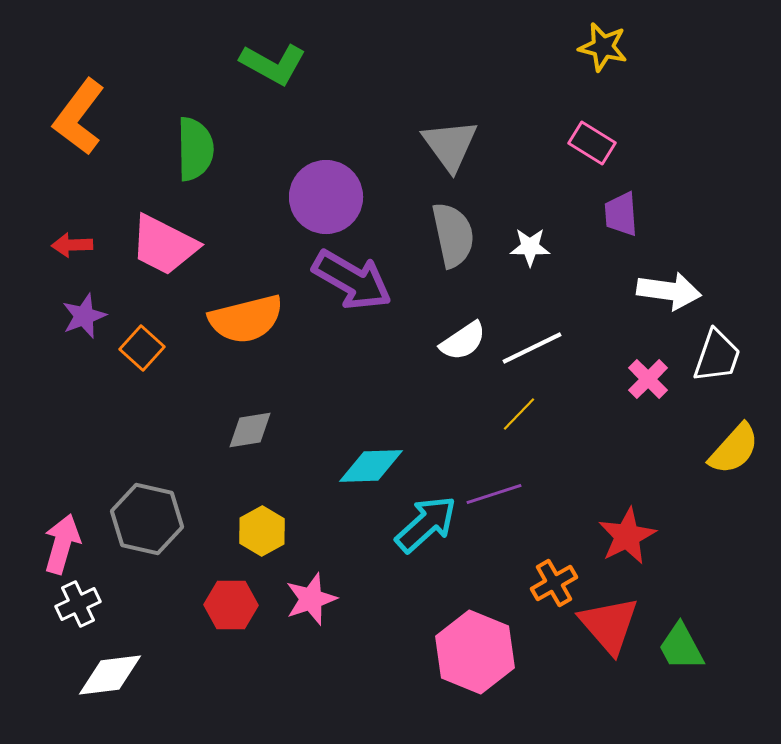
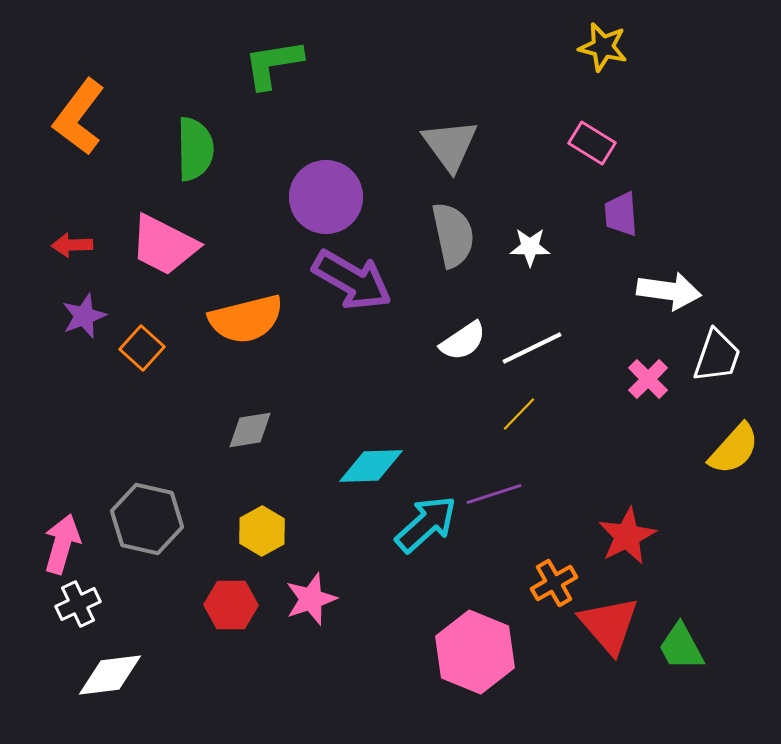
green L-shape: rotated 142 degrees clockwise
